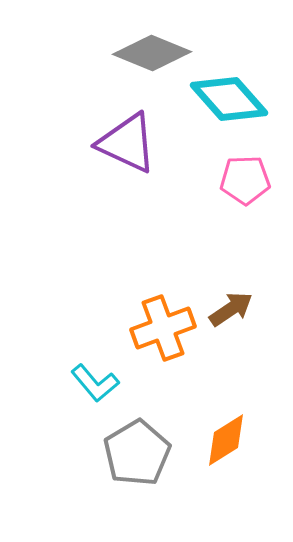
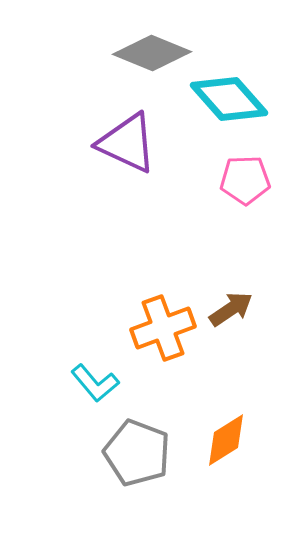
gray pentagon: rotated 20 degrees counterclockwise
